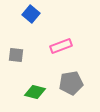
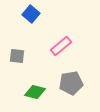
pink rectangle: rotated 20 degrees counterclockwise
gray square: moved 1 px right, 1 px down
